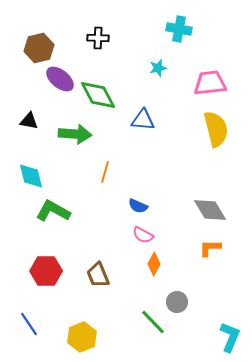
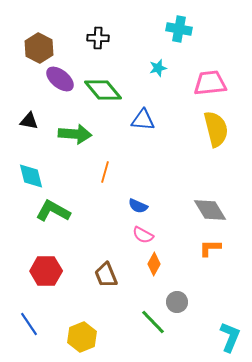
brown hexagon: rotated 20 degrees counterclockwise
green diamond: moved 5 px right, 5 px up; rotated 12 degrees counterclockwise
brown trapezoid: moved 8 px right
